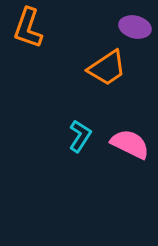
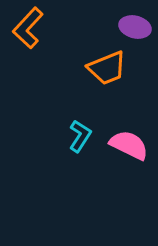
orange L-shape: rotated 24 degrees clockwise
orange trapezoid: rotated 12 degrees clockwise
pink semicircle: moved 1 px left, 1 px down
